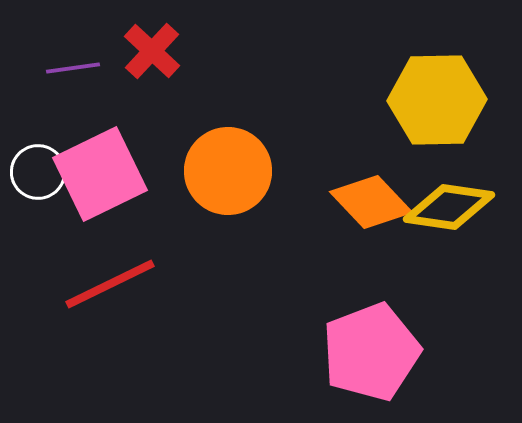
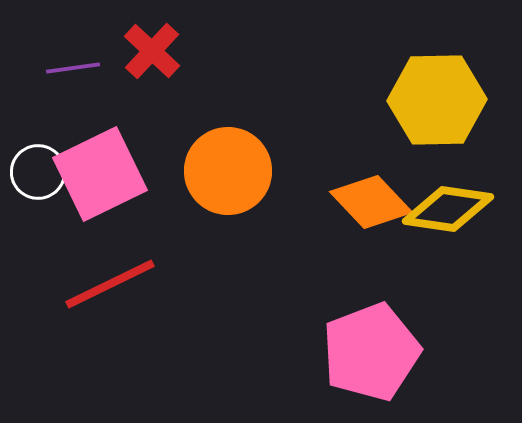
yellow diamond: moved 1 px left, 2 px down
